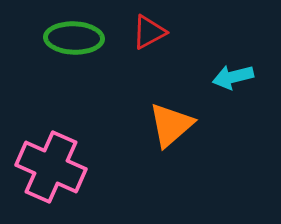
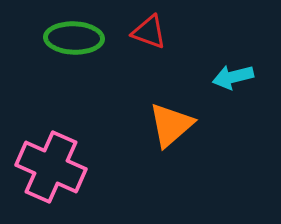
red triangle: rotated 48 degrees clockwise
